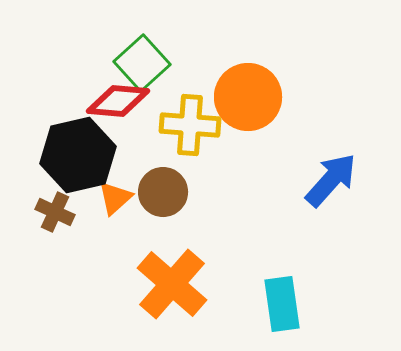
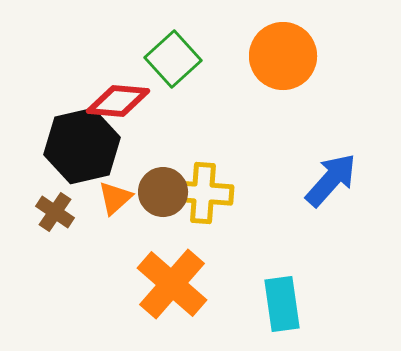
green square: moved 31 px right, 4 px up
orange circle: moved 35 px right, 41 px up
yellow cross: moved 13 px right, 68 px down
black hexagon: moved 4 px right, 9 px up
brown cross: rotated 9 degrees clockwise
